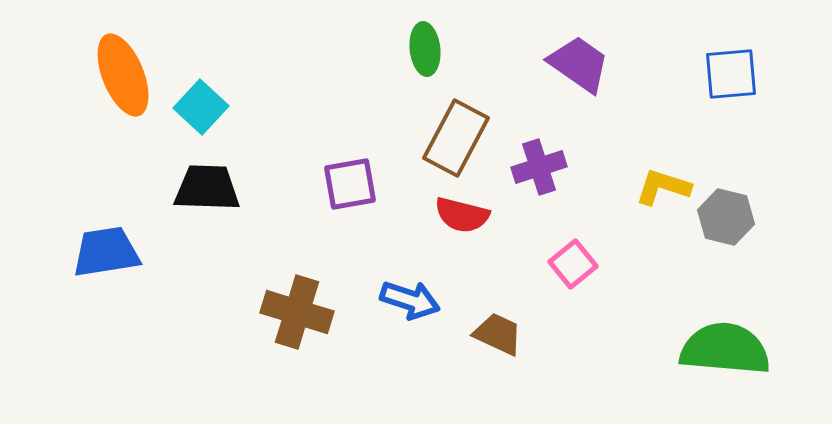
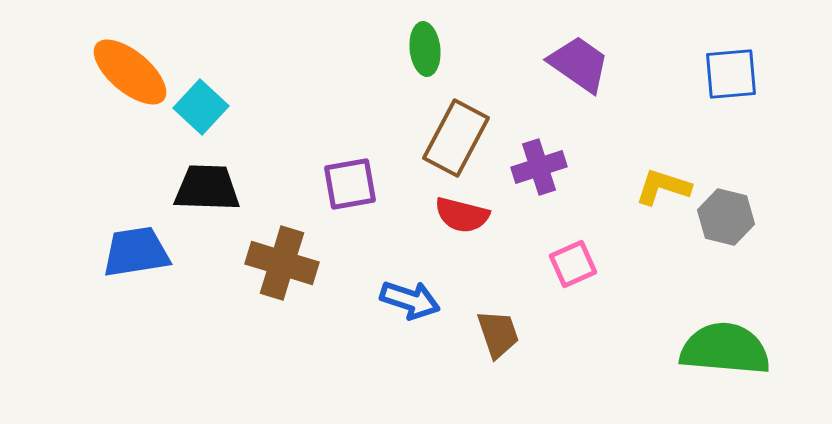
orange ellipse: moved 7 px right, 3 px up; rotated 28 degrees counterclockwise
blue trapezoid: moved 30 px right
pink square: rotated 15 degrees clockwise
brown cross: moved 15 px left, 49 px up
brown trapezoid: rotated 46 degrees clockwise
